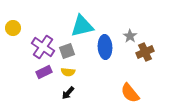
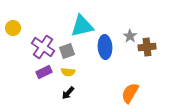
brown cross: moved 2 px right, 5 px up; rotated 18 degrees clockwise
orange semicircle: rotated 70 degrees clockwise
